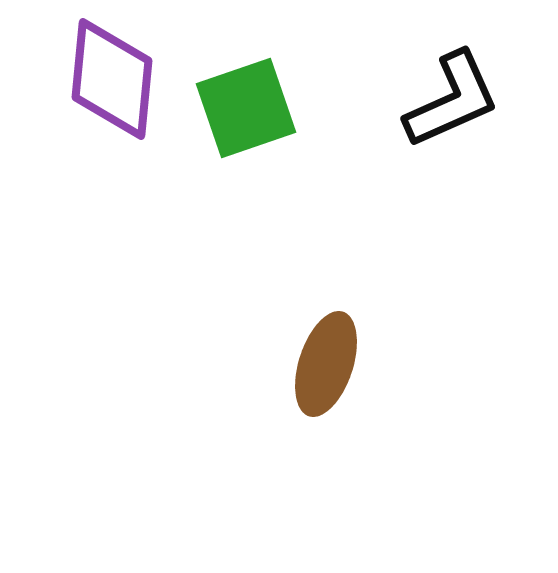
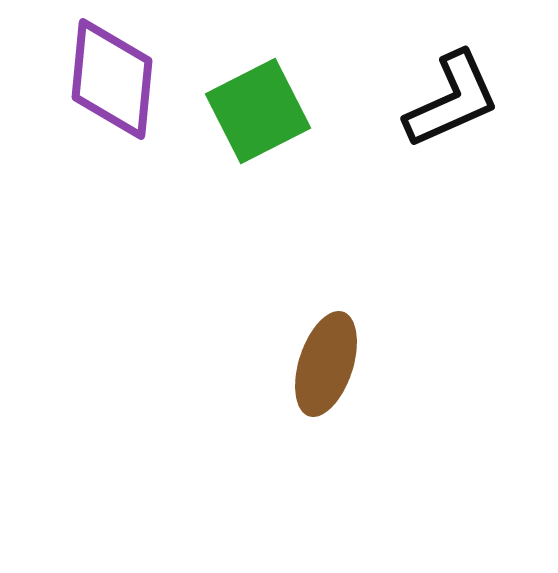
green square: moved 12 px right, 3 px down; rotated 8 degrees counterclockwise
